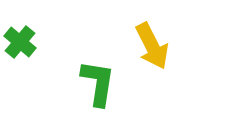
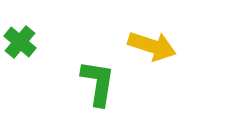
yellow arrow: rotated 45 degrees counterclockwise
